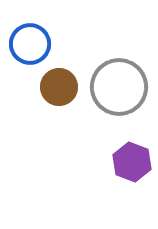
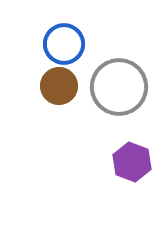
blue circle: moved 34 px right
brown circle: moved 1 px up
